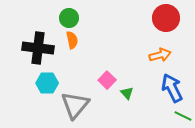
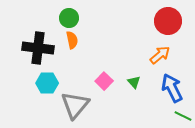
red circle: moved 2 px right, 3 px down
orange arrow: rotated 25 degrees counterclockwise
pink square: moved 3 px left, 1 px down
green triangle: moved 7 px right, 11 px up
